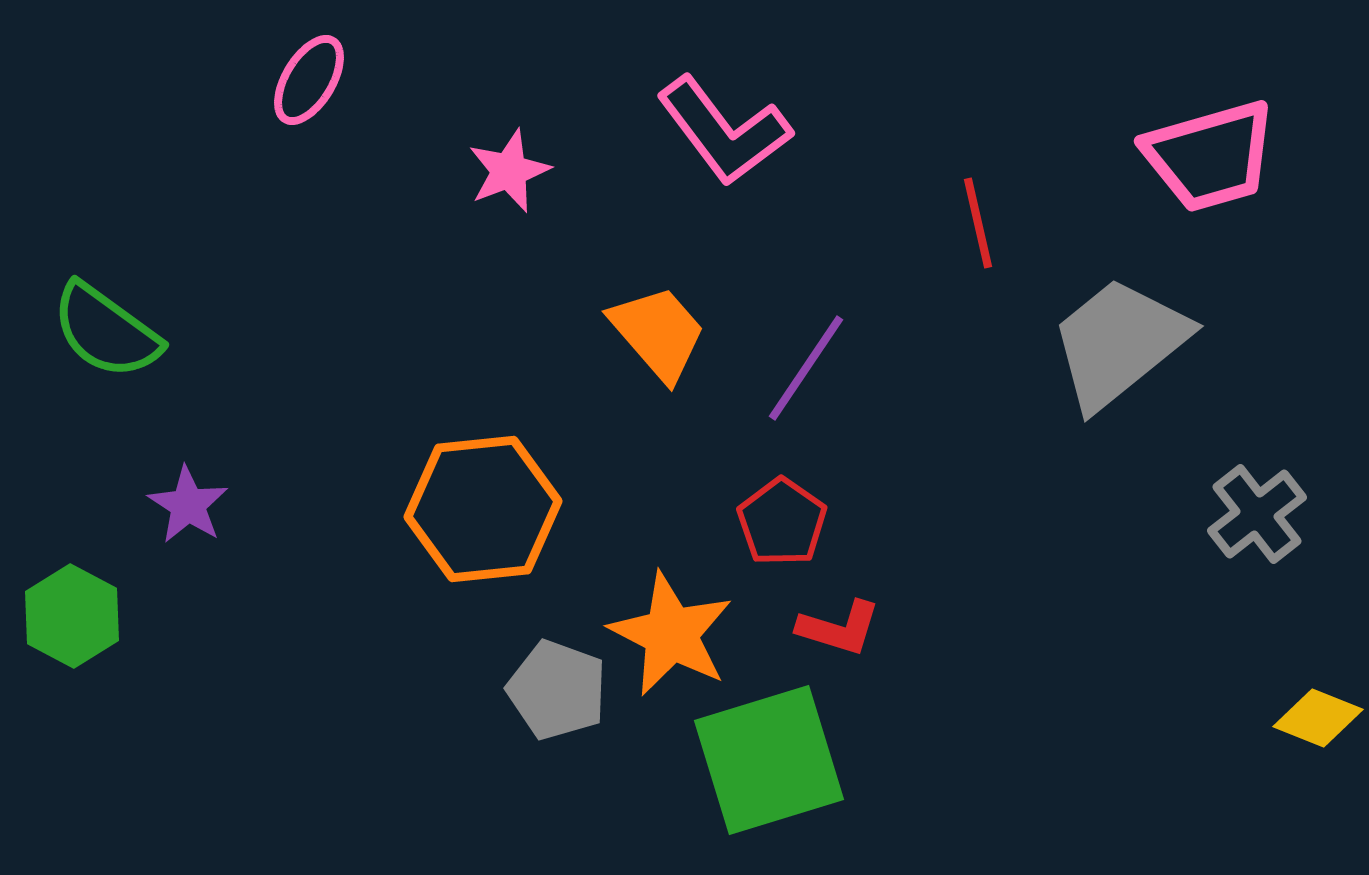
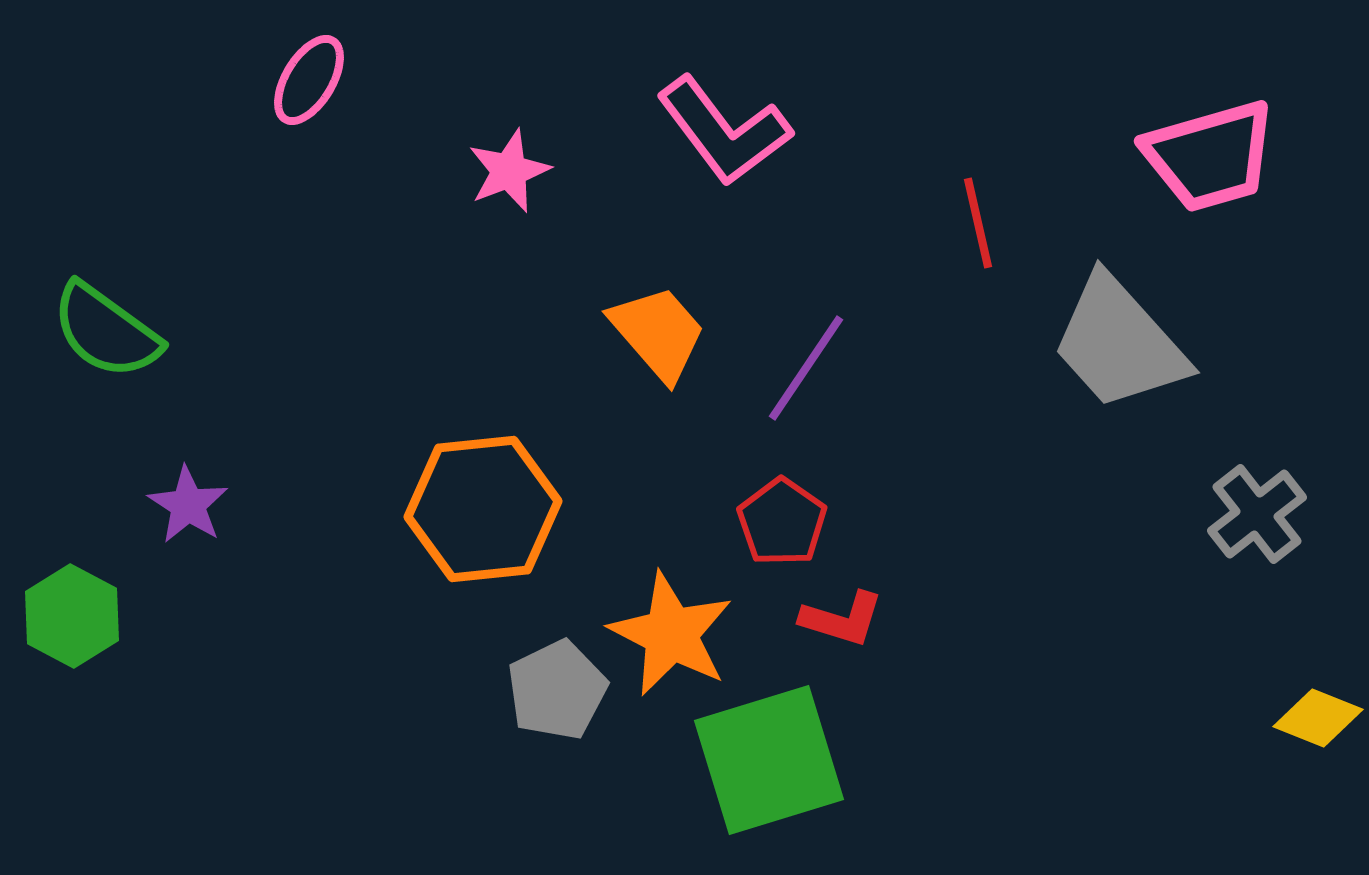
gray trapezoid: rotated 93 degrees counterclockwise
red L-shape: moved 3 px right, 9 px up
gray pentagon: rotated 26 degrees clockwise
